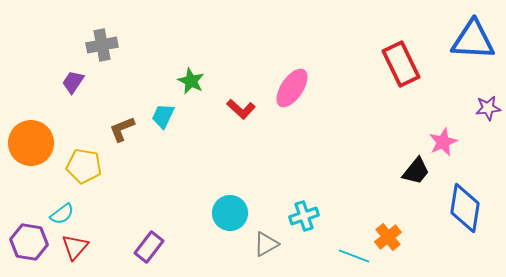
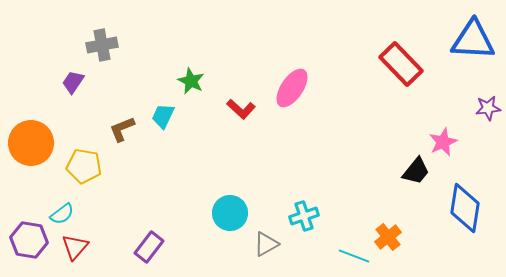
red rectangle: rotated 18 degrees counterclockwise
purple hexagon: moved 2 px up
